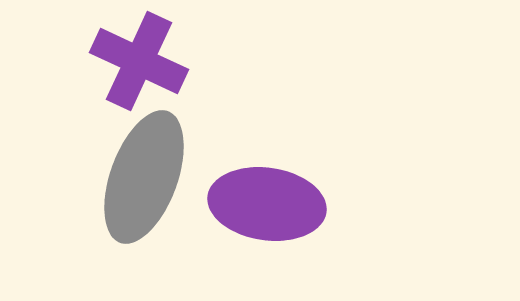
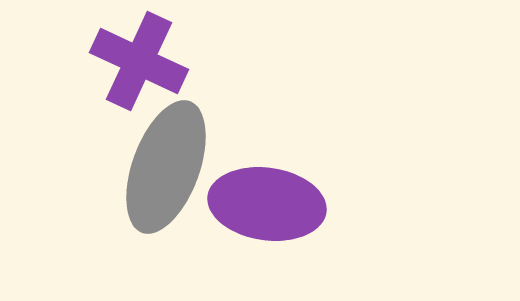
gray ellipse: moved 22 px right, 10 px up
